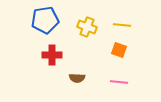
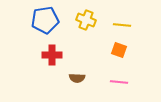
yellow cross: moved 1 px left, 7 px up
